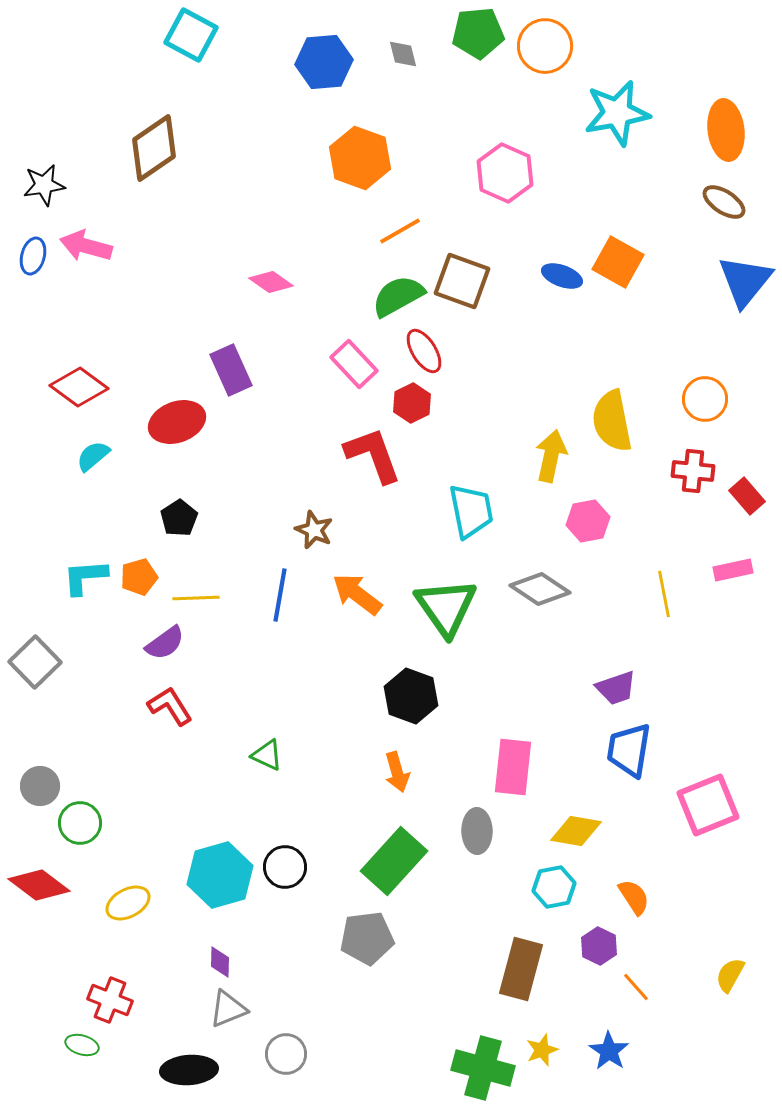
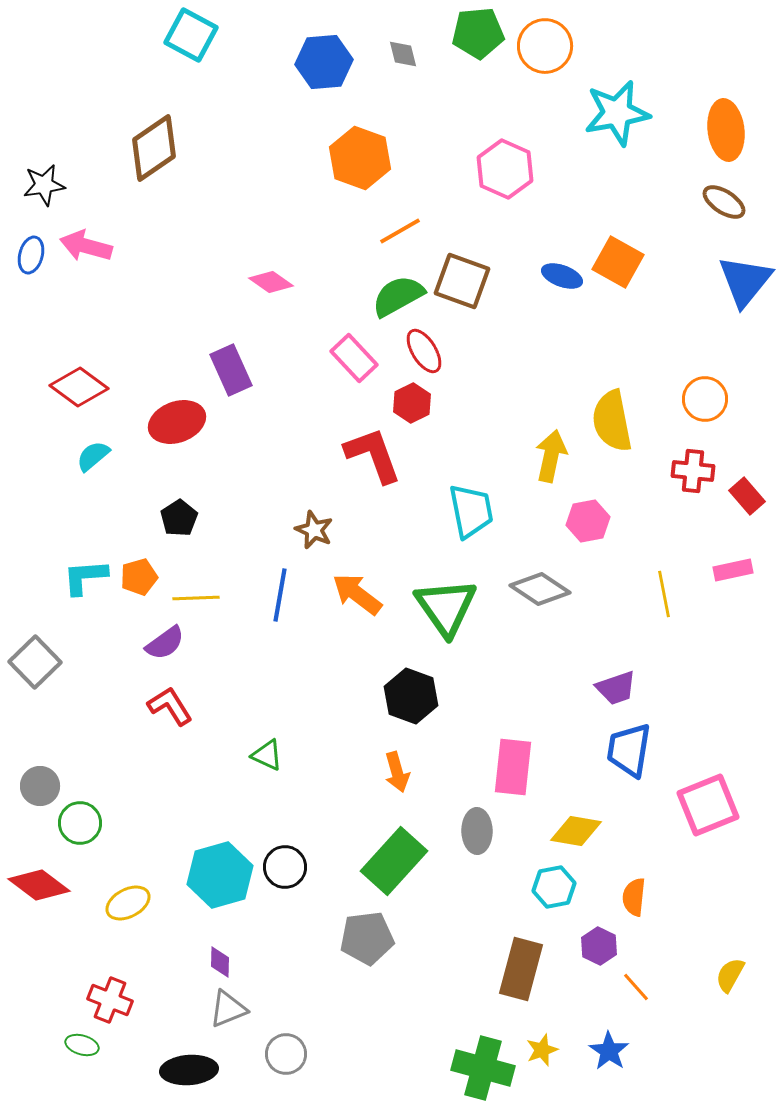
pink hexagon at (505, 173): moved 4 px up
blue ellipse at (33, 256): moved 2 px left, 1 px up
pink rectangle at (354, 364): moved 6 px up
orange semicircle at (634, 897): rotated 141 degrees counterclockwise
